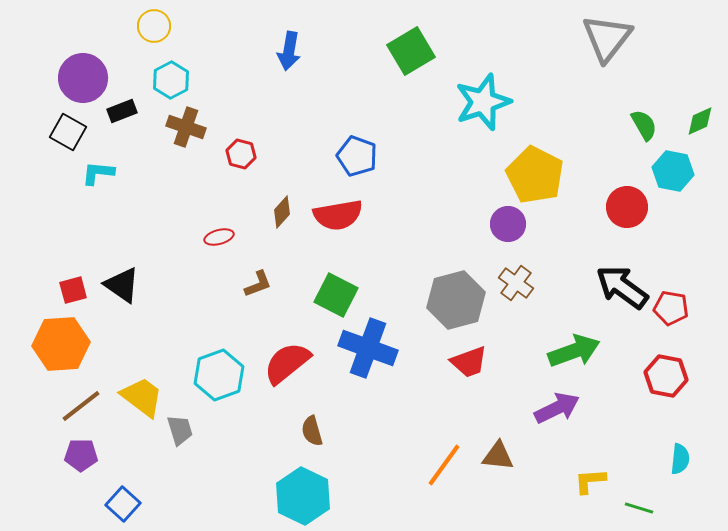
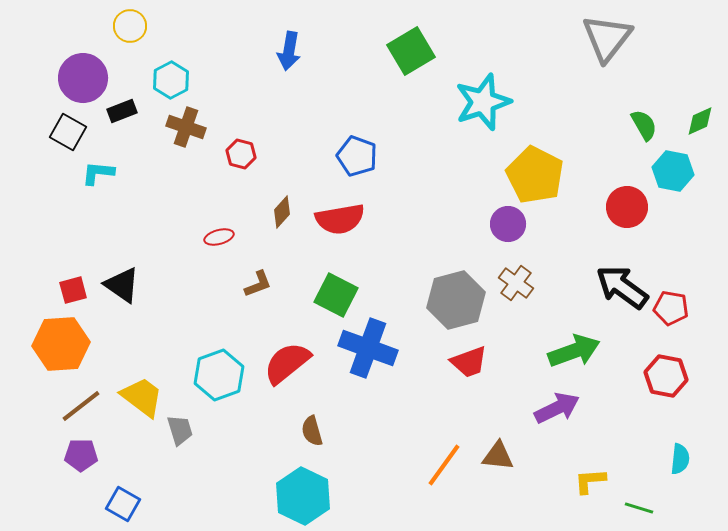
yellow circle at (154, 26): moved 24 px left
red semicircle at (338, 215): moved 2 px right, 4 px down
blue square at (123, 504): rotated 12 degrees counterclockwise
